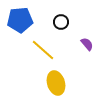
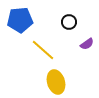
black circle: moved 8 px right
purple semicircle: rotated 96 degrees clockwise
yellow ellipse: moved 1 px up
